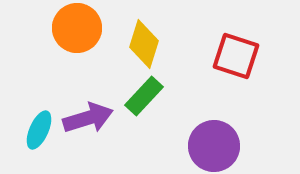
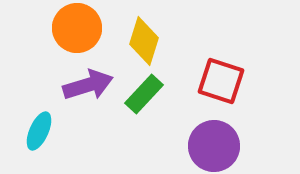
yellow diamond: moved 3 px up
red square: moved 15 px left, 25 px down
green rectangle: moved 2 px up
purple arrow: moved 33 px up
cyan ellipse: moved 1 px down
